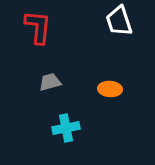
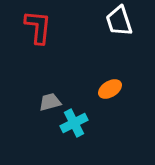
gray trapezoid: moved 20 px down
orange ellipse: rotated 35 degrees counterclockwise
cyan cross: moved 8 px right, 5 px up; rotated 16 degrees counterclockwise
